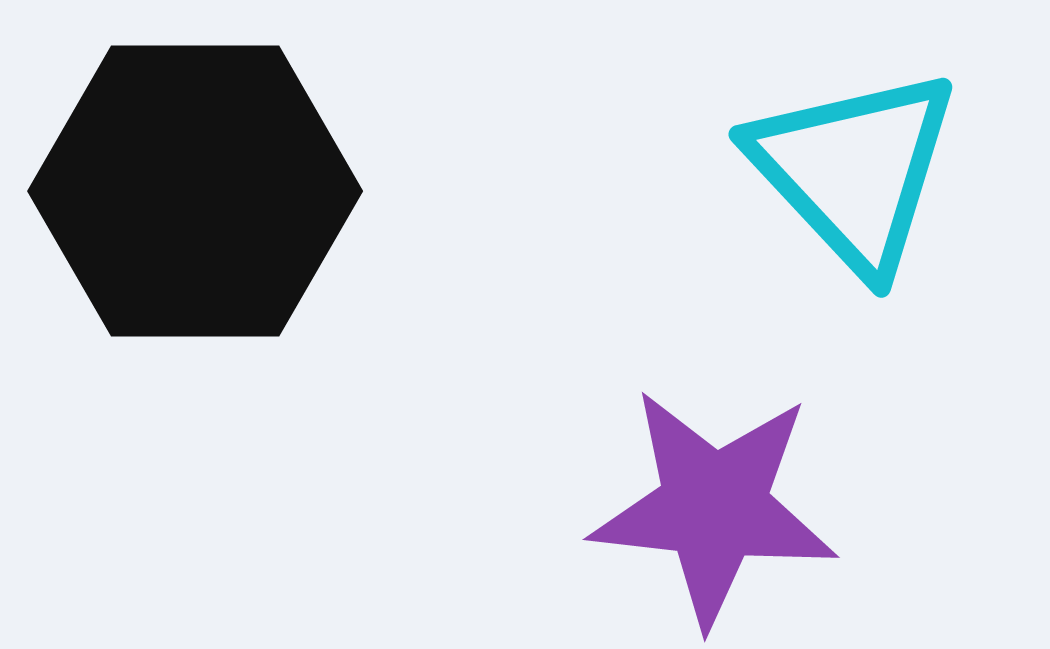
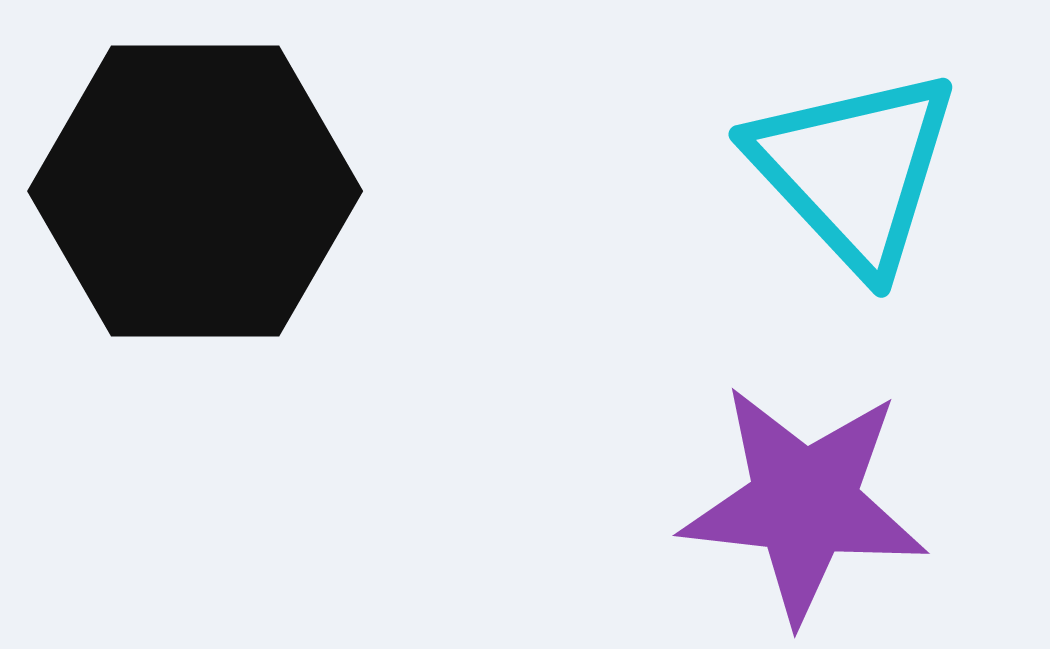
purple star: moved 90 px right, 4 px up
